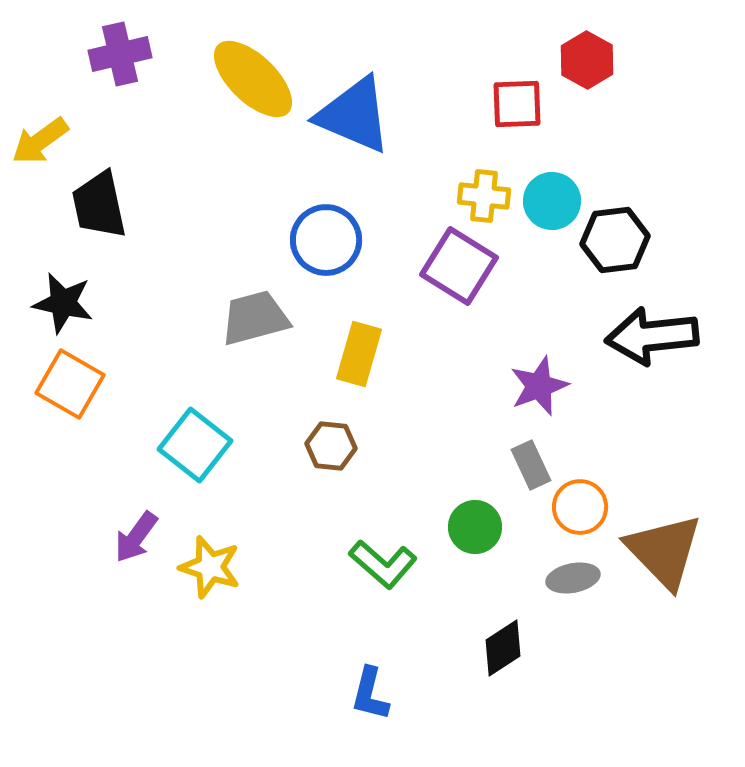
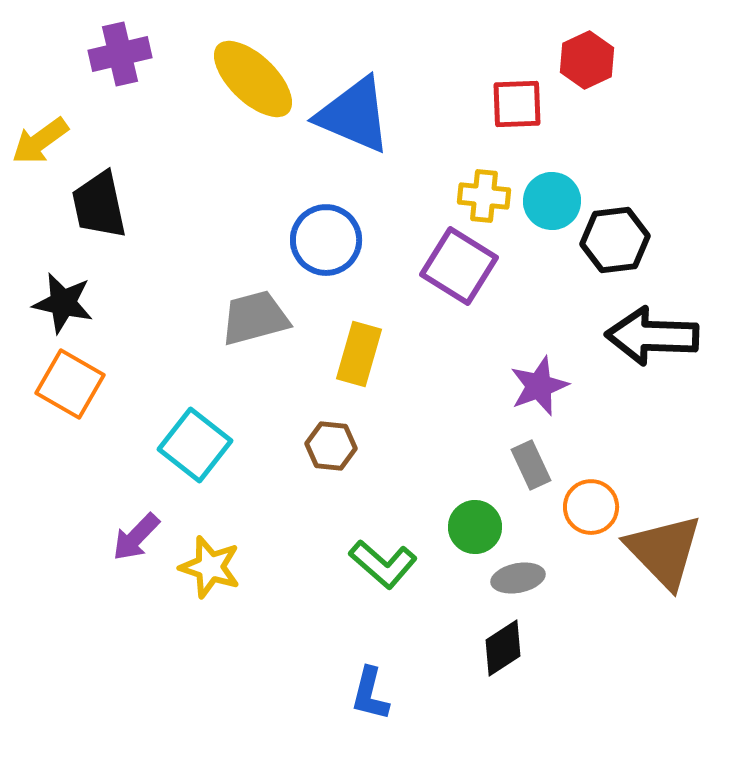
red hexagon: rotated 6 degrees clockwise
black arrow: rotated 8 degrees clockwise
orange circle: moved 11 px right
purple arrow: rotated 8 degrees clockwise
gray ellipse: moved 55 px left
